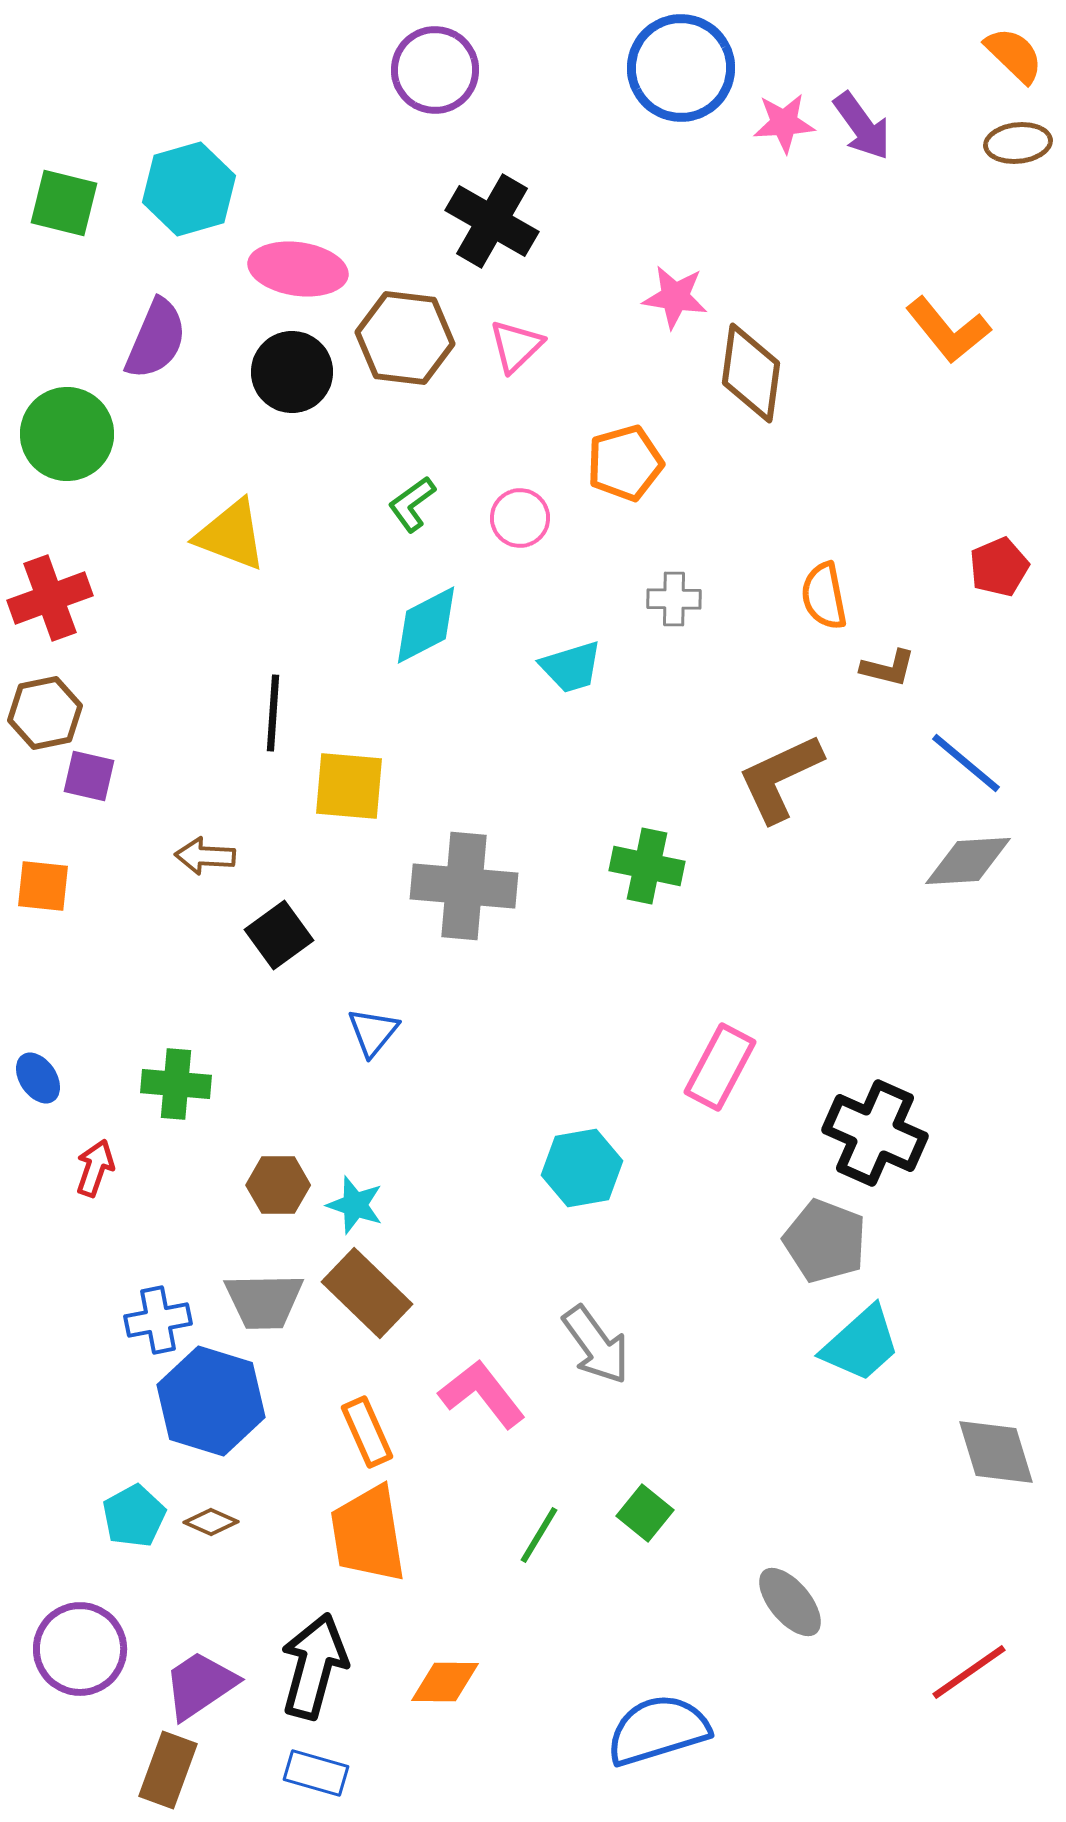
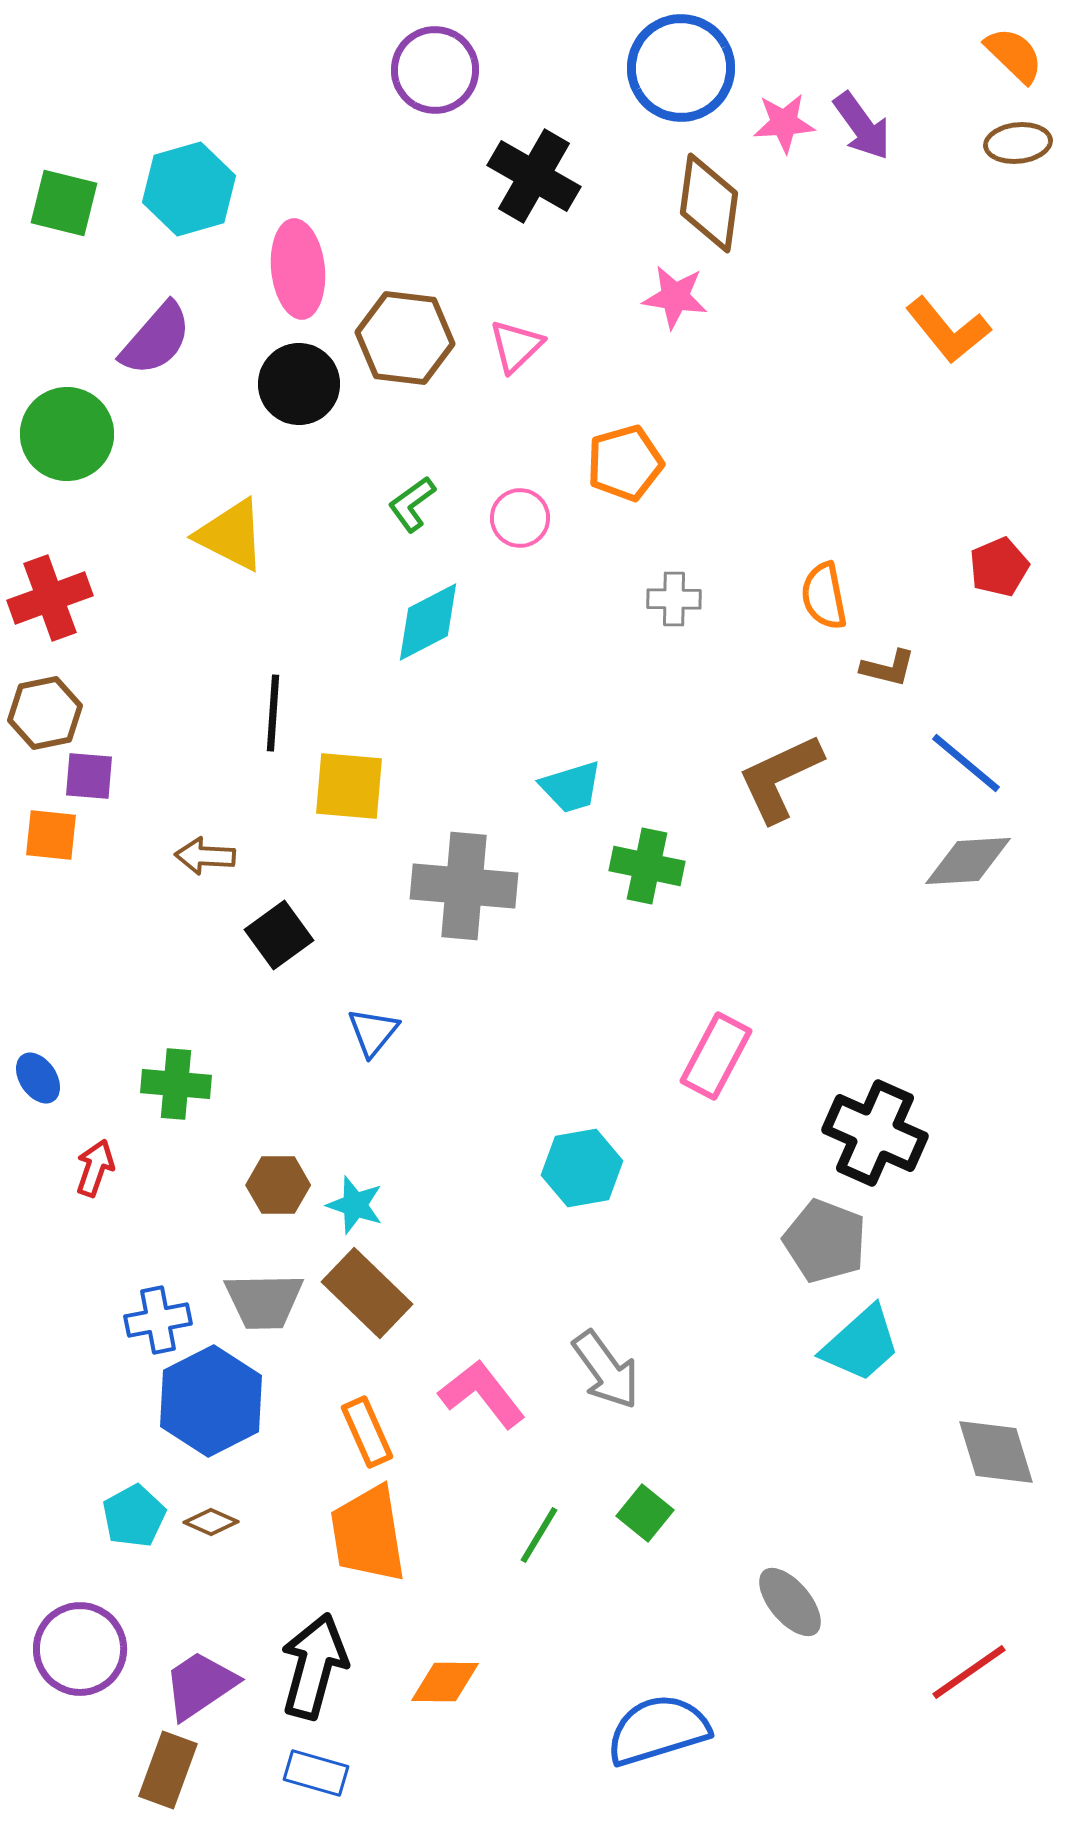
black cross at (492, 221): moved 42 px right, 45 px up
pink ellipse at (298, 269): rotated 76 degrees clockwise
purple semicircle at (156, 339): rotated 18 degrees clockwise
black circle at (292, 372): moved 7 px right, 12 px down
brown diamond at (751, 373): moved 42 px left, 170 px up
yellow triangle at (231, 535): rotated 6 degrees clockwise
cyan diamond at (426, 625): moved 2 px right, 3 px up
cyan trapezoid at (571, 667): moved 120 px down
purple square at (89, 776): rotated 8 degrees counterclockwise
orange square at (43, 886): moved 8 px right, 51 px up
pink rectangle at (720, 1067): moved 4 px left, 11 px up
gray arrow at (596, 1345): moved 10 px right, 25 px down
blue hexagon at (211, 1401): rotated 16 degrees clockwise
